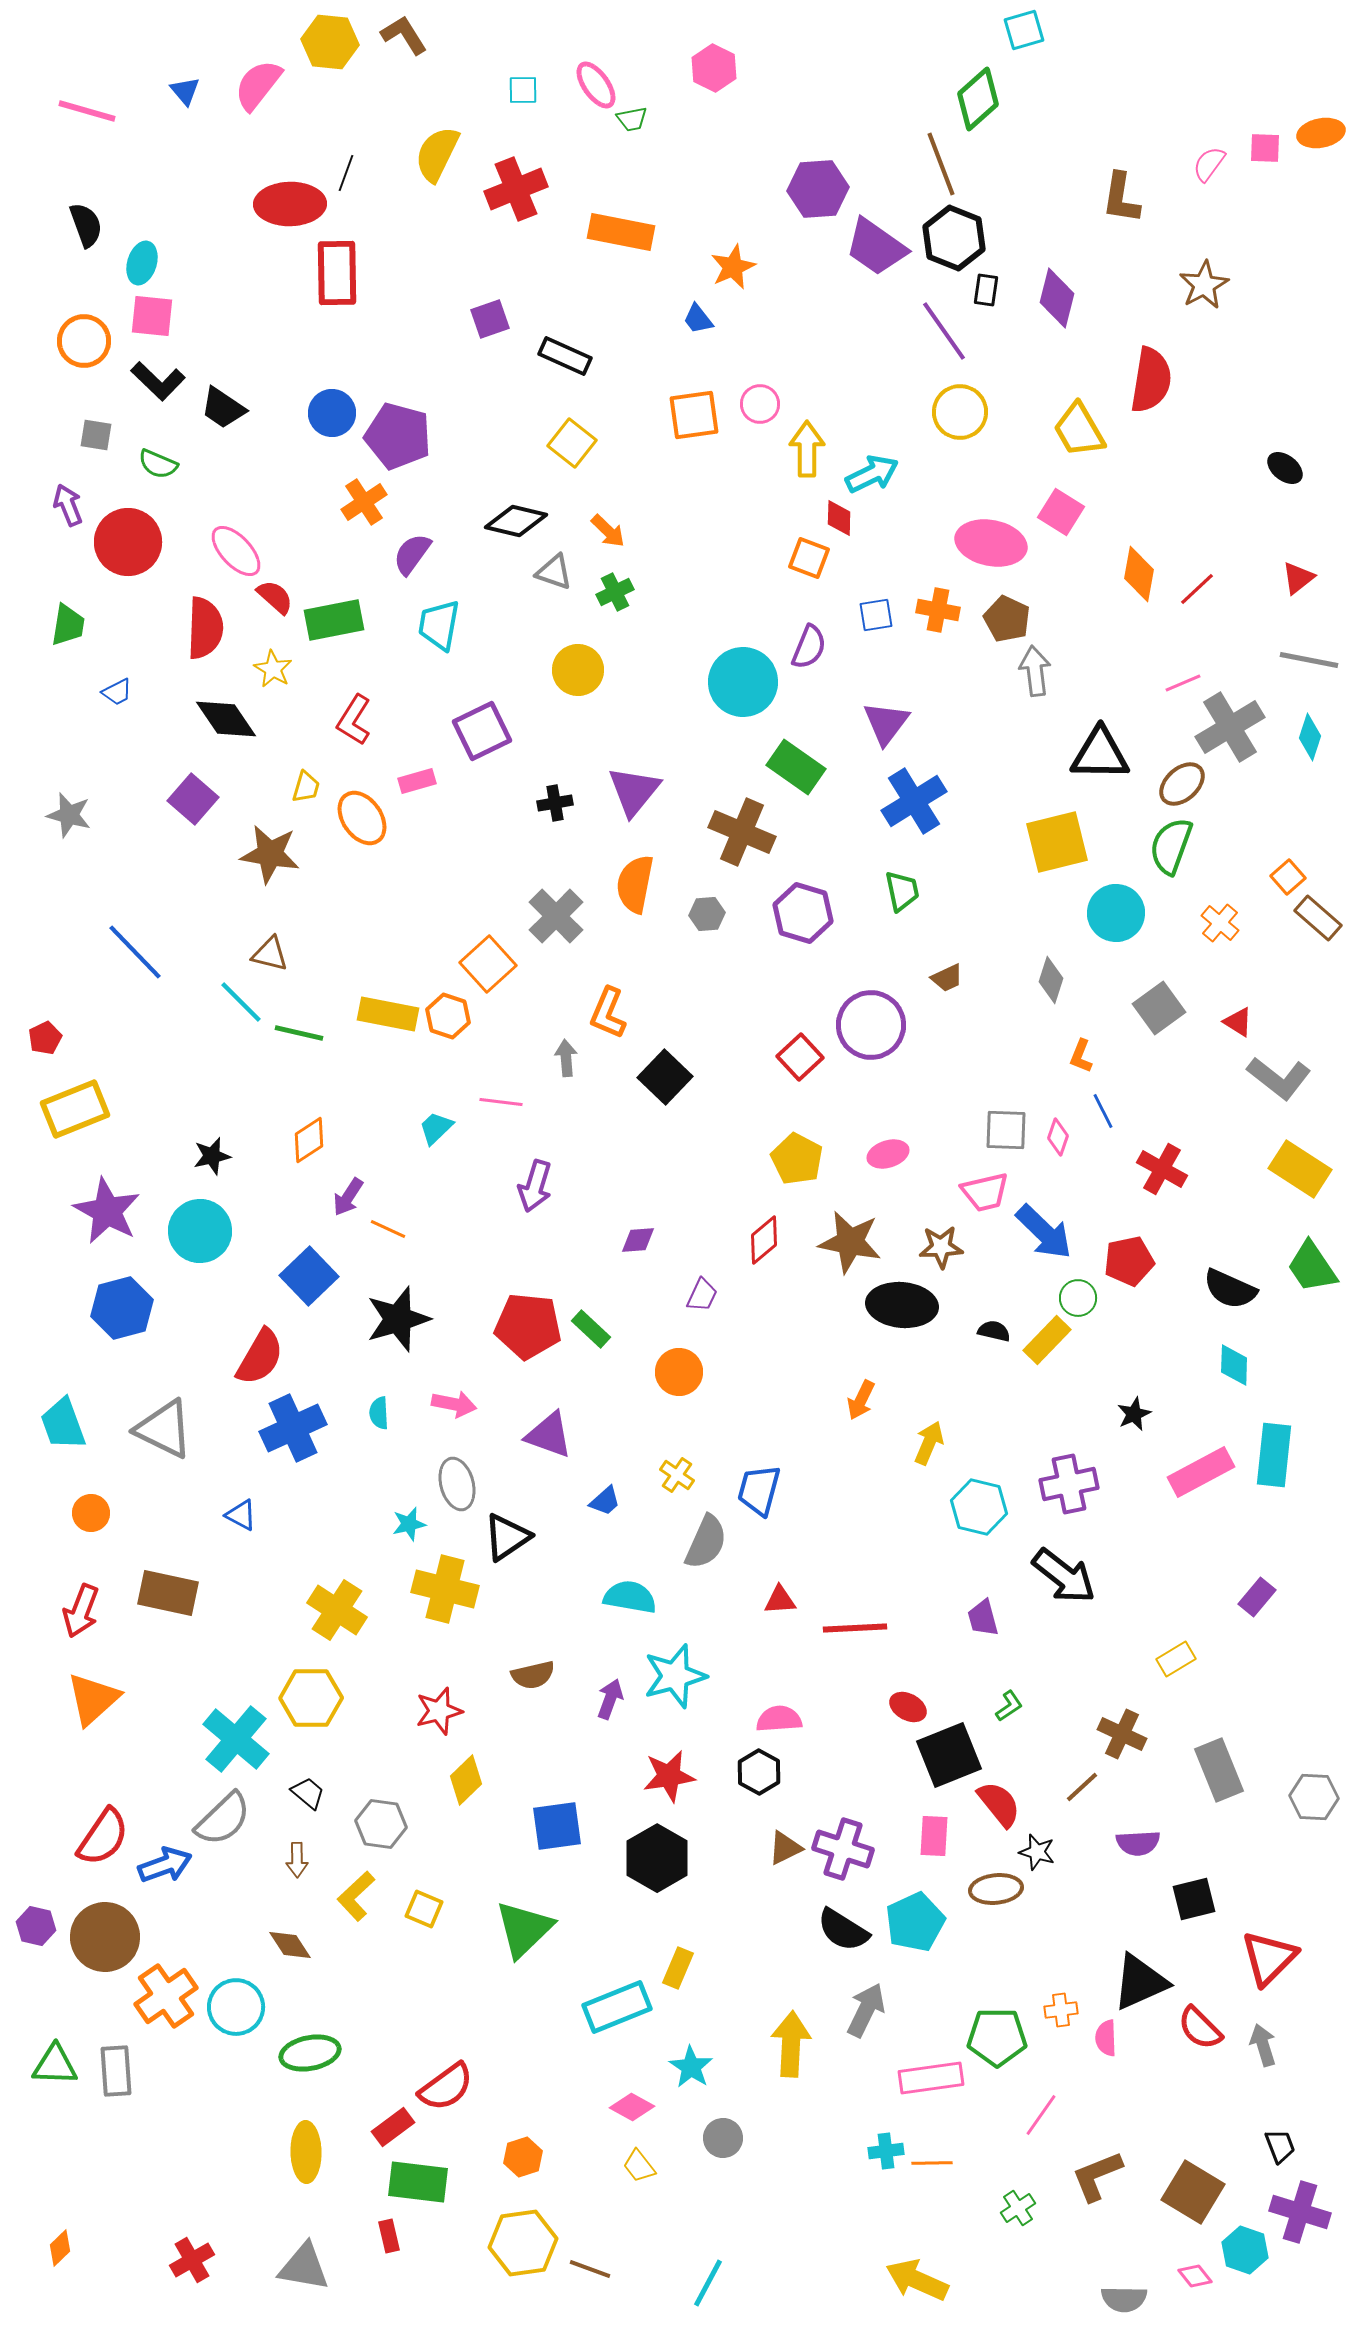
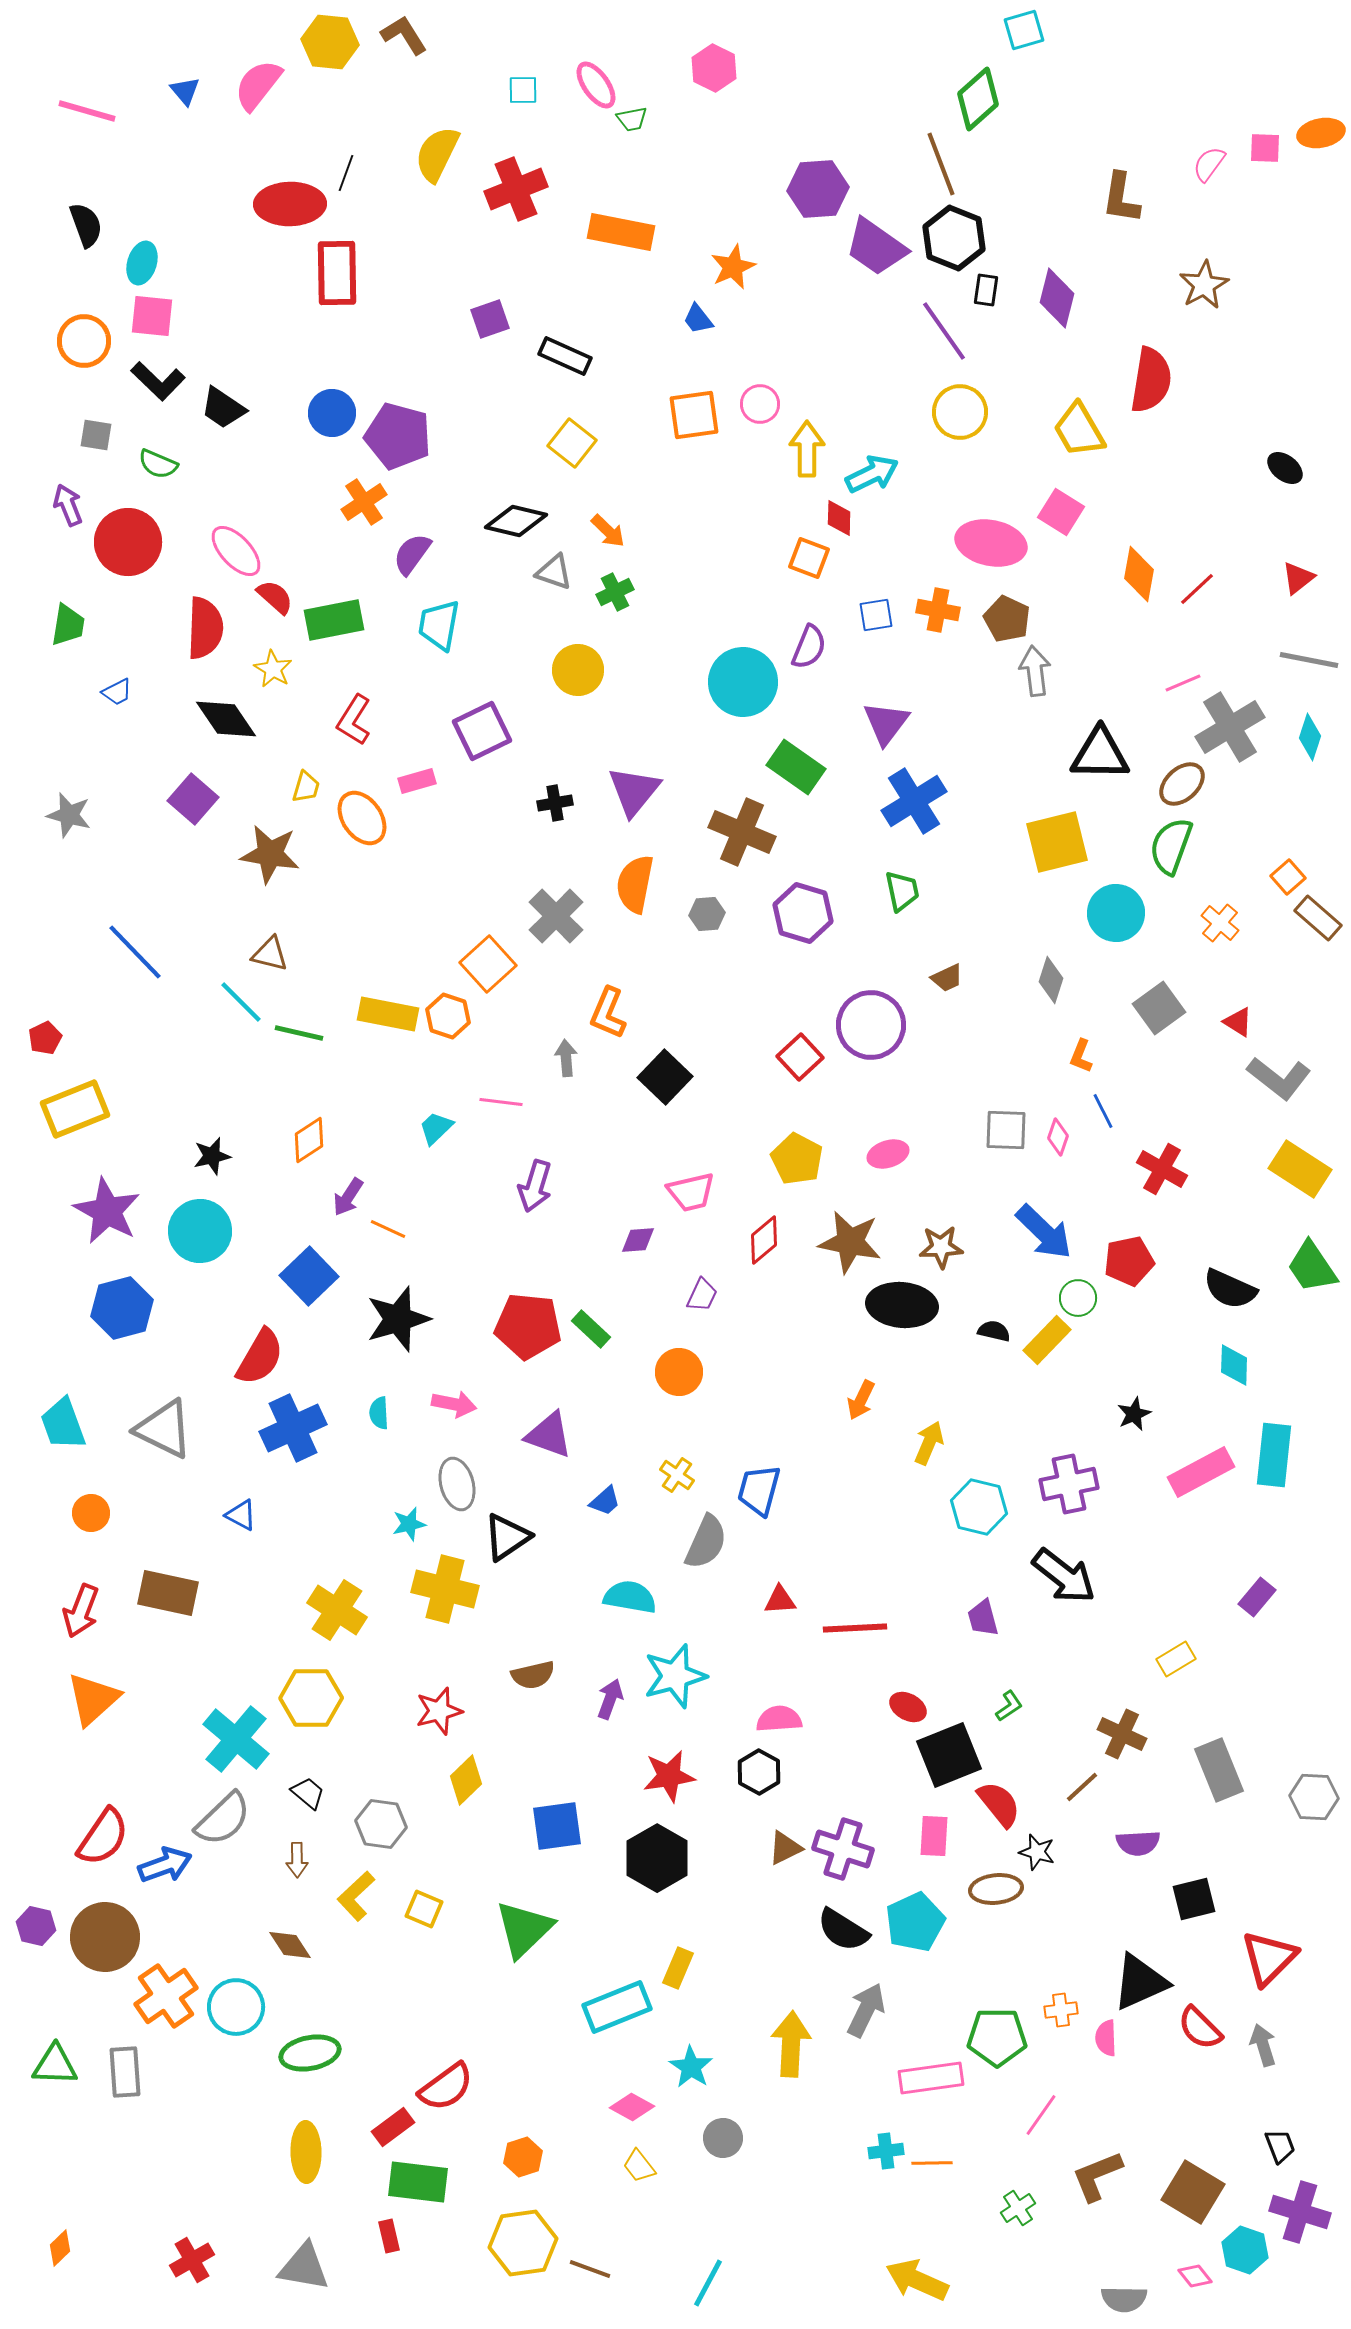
pink trapezoid at (985, 1192): moved 294 px left
gray rectangle at (116, 2071): moved 9 px right, 1 px down
